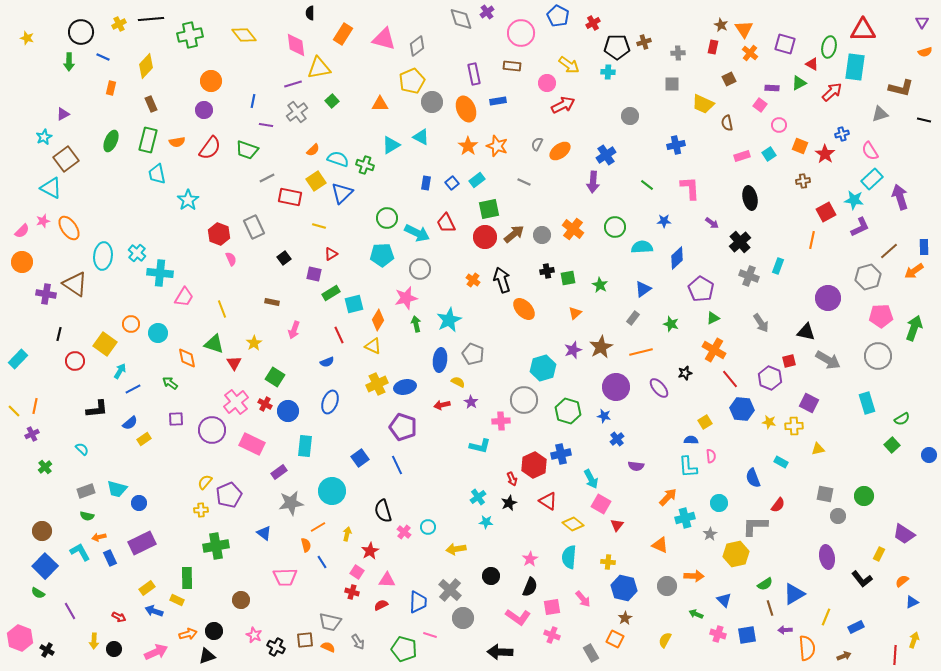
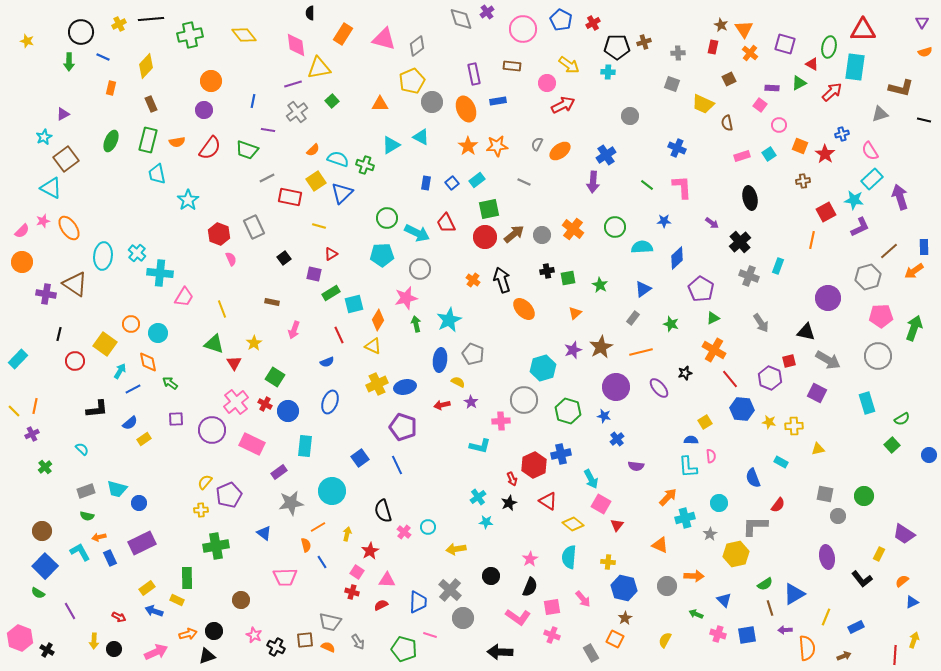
blue pentagon at (558, 16): moved 3 px right, 4 px down
pink circle at (521, 33): moved 2 px right, 4 px up
yellow star at (27, 38): moved 3 px down
gray square at (672, 84): rotated 21 degrees clockwise
purple line at (266, 125): moved 2 px right, 5 px down
blue cross at (676, 145): moved 1 px right, 3 px down; rotated 36 degrees clockwise
orange star at (497, 146): rotated 25 degrees counterclockwise
pink L-shape at (690, 188): moved 8 px left, 1 px up
orange diamond at (187, 358): moved 39 px left, 4 px down
purple square at (809, 403): moved 8 px right, 10 px up
